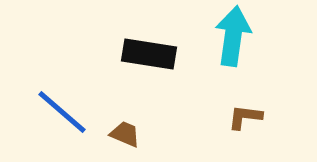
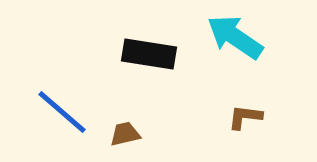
cyan arrow: moved 2 px right, 1 px down; rotated 64 degrees counterclockwise
brown trapezoid: rotated 36 degrees counterclockwise
